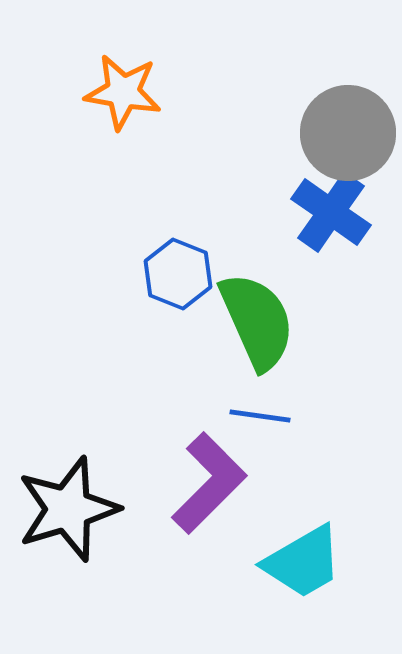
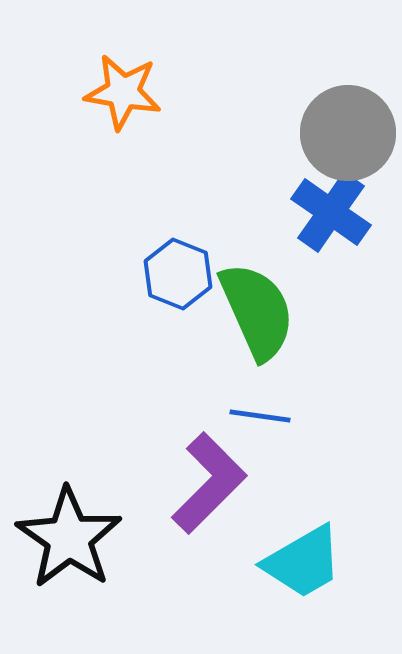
green semicircle: moved 10 px up
black star: moved 1 px right, 29 px down; rotated 20 degrees counterclockwise
